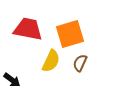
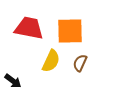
red trapezoid: moved 1 px right, 1 px up
orange square: moved 3 px up; rotated 16 degrees clockwise
black arrow: moved 1 px right, 1 px down
